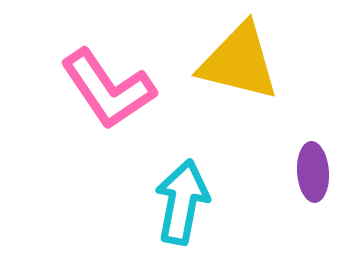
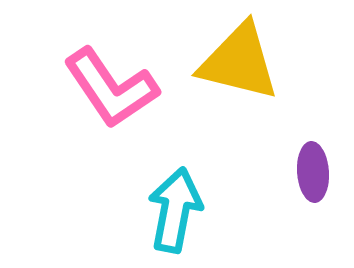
pink L-shape: moved 3 px right, 1 px up
cyan arrow: moved 7 px left, 8 px down
